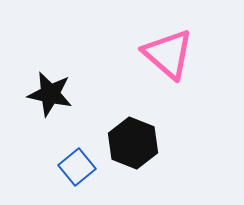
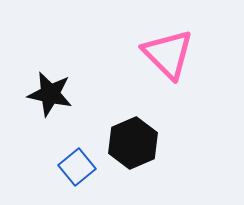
pink triangle: rotated 4 degrees clockwise
black hexagon: rotated 15 degrees clockwise
